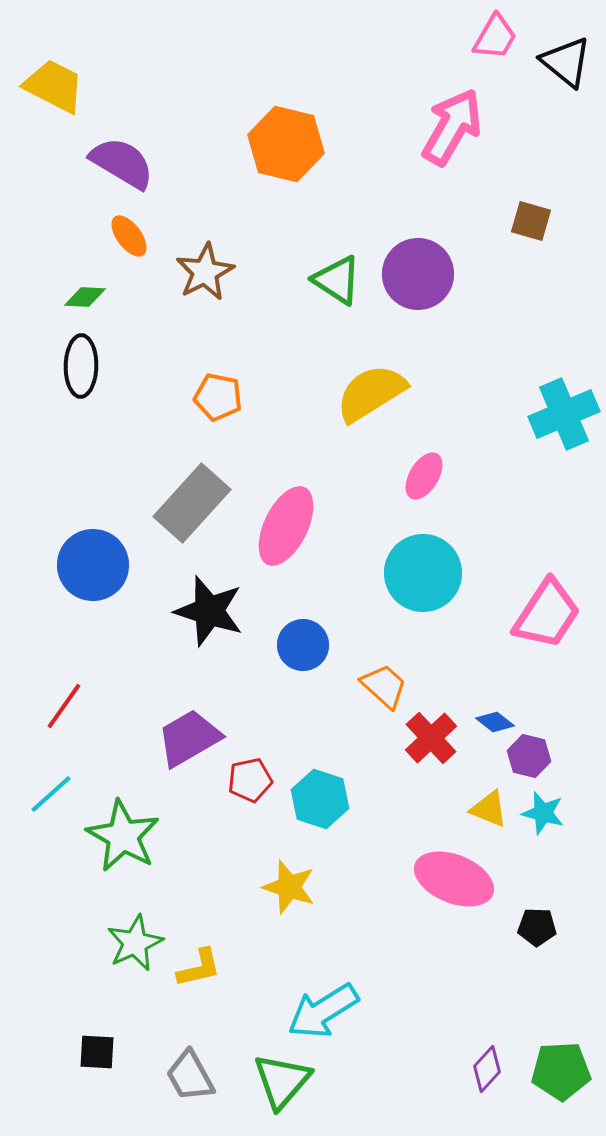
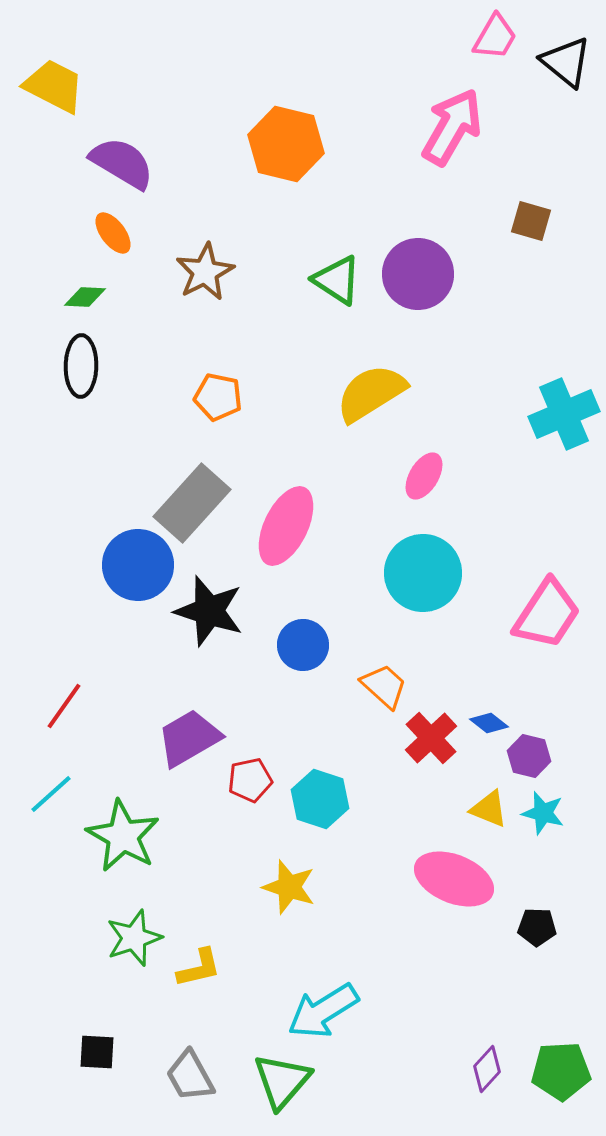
orange ellipse at (129, 236): moved 16 px left, 3 px up
blue circle at (93, 565): moved 45 px right
blue diamond at (495, 722): moved 6 px left, 1 px down
green star at (135, 943): moved 1 px left, 5 px up; rotated 6 degrees clockwise
